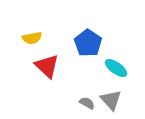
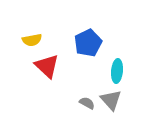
yellow semicircle: moved 2 px down
blue pentagon: rotated 12 degrees clockwise
cyan ellipse: moved 1 px right, 3 px down; rotated 60 degrees clockwise
